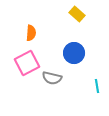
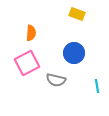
yellow rectangle: rotated 21 degrees counterclockwise
gray semicircle: moved 4 px right, 2 px down
